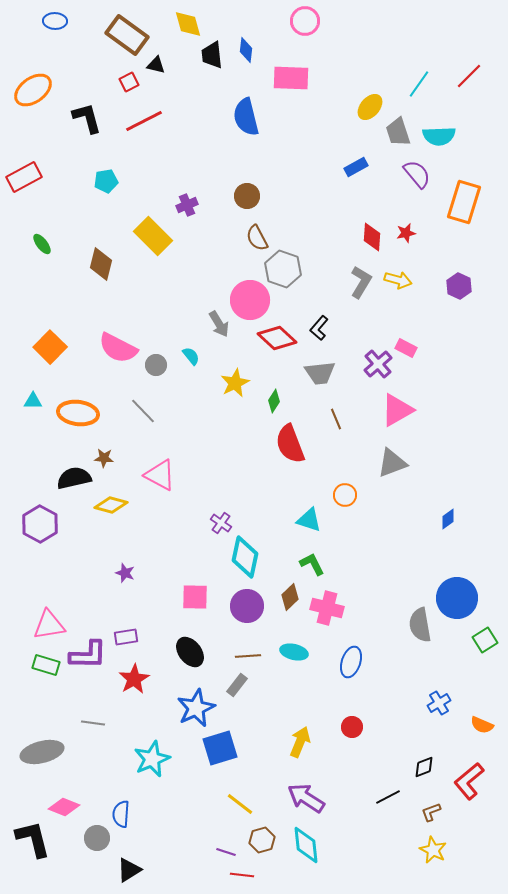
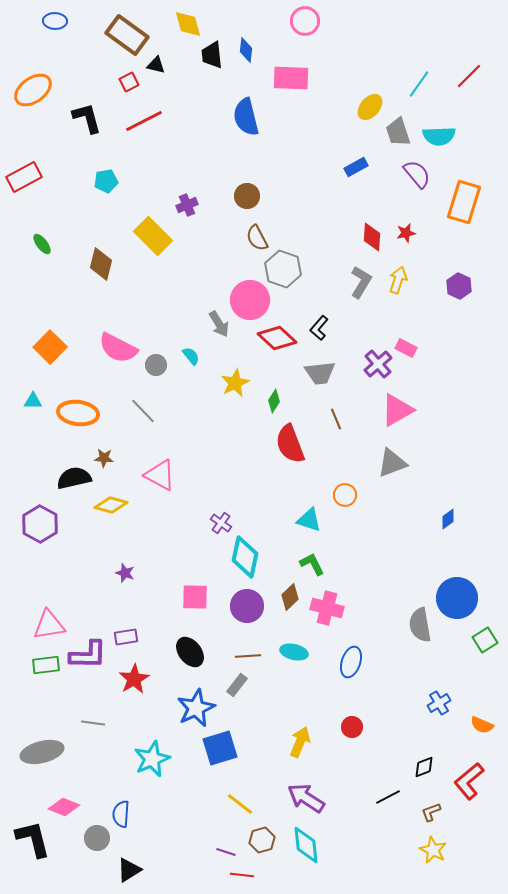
yellow arrow at (398, 280): rotated 88 degrees counterclockwise
green rectangle at (46, 665): rotated 24 degrees counterclockwise
